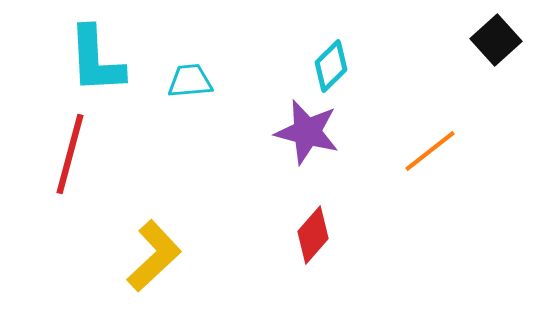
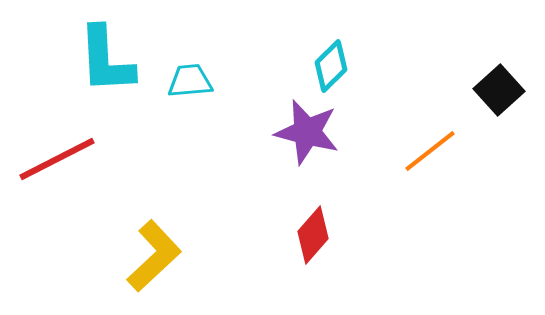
black square: moved 3 px right, 50 px down
cyan L-shape: moved 10 px right
red line: moved 13 px left, 5 px down; rotated 48 degrees clockwise
